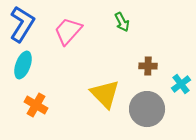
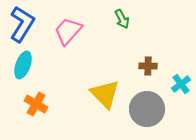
green arrow: moved 3 px up
orange cross: moved 1 px up
